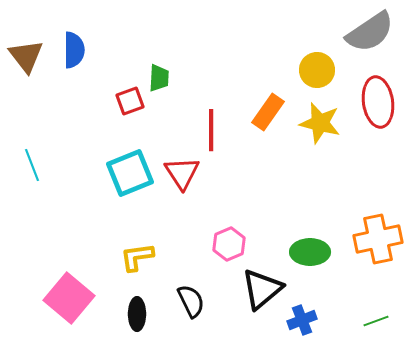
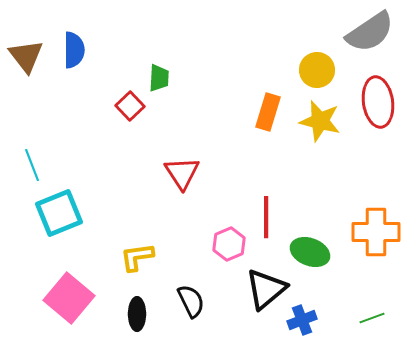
red square: moved 5 px down; rotated 24 degrees counterclockwise
orange rectangle: rotated 18 degrees counterclockwise
yellow star: moved 2 px up
red line: moved 55 px right, 87 px down
cyan square: moved 71 px left, 40 px down
orange cross: moved 2 px left, 7 px up; rotated 12 degrees clockwise
green ellipse: rotated 21 degrees clockwise
black triangle: moved 4 px right
green line: moved 4 px left, 3 px up
